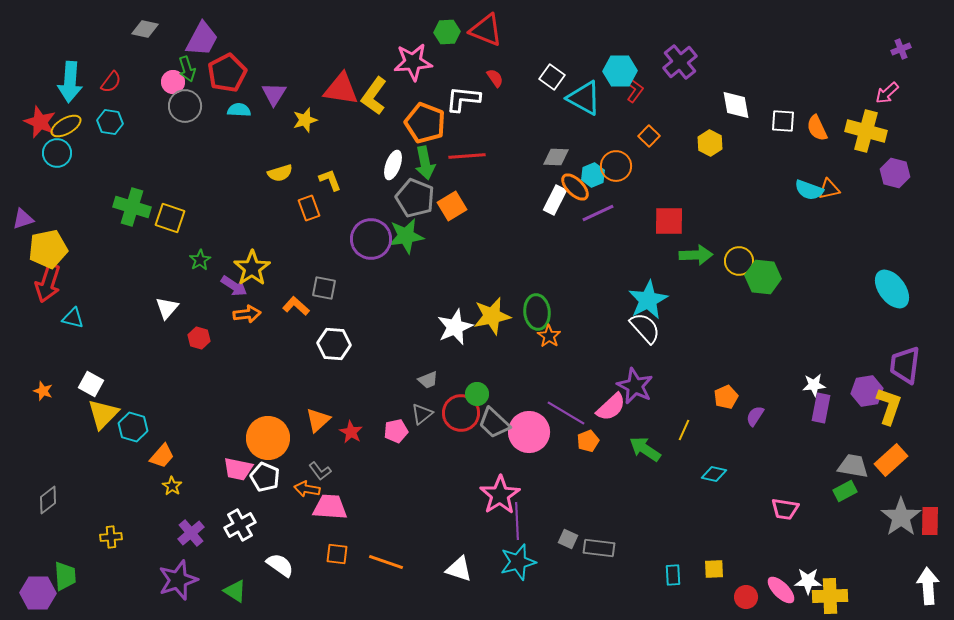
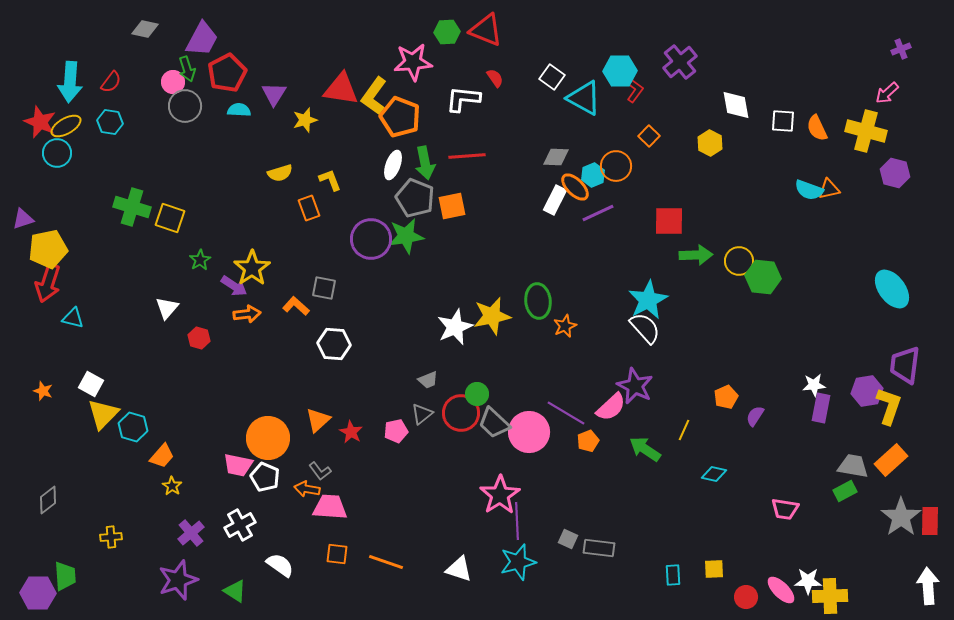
orange pentagon at (425, 123): moved 25 px left, 6 px up
orange square at (452, 206): rotated 20 degrees clockwise
green ellipse at (537, 312): moved 1 px right, 11 px up
orange star at (549, 336): moved 16 px right, 10 px up; rotated 15 degrees clockwise
pink trapezoid at (238, 469): moved 4 px up
